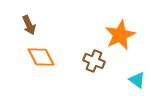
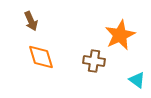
brown arrow: moved 2 px right, 4 px up
orange diamond: rotated 12 degrees clockwise
brown cross: rotated 15 degrees counterclockwise
